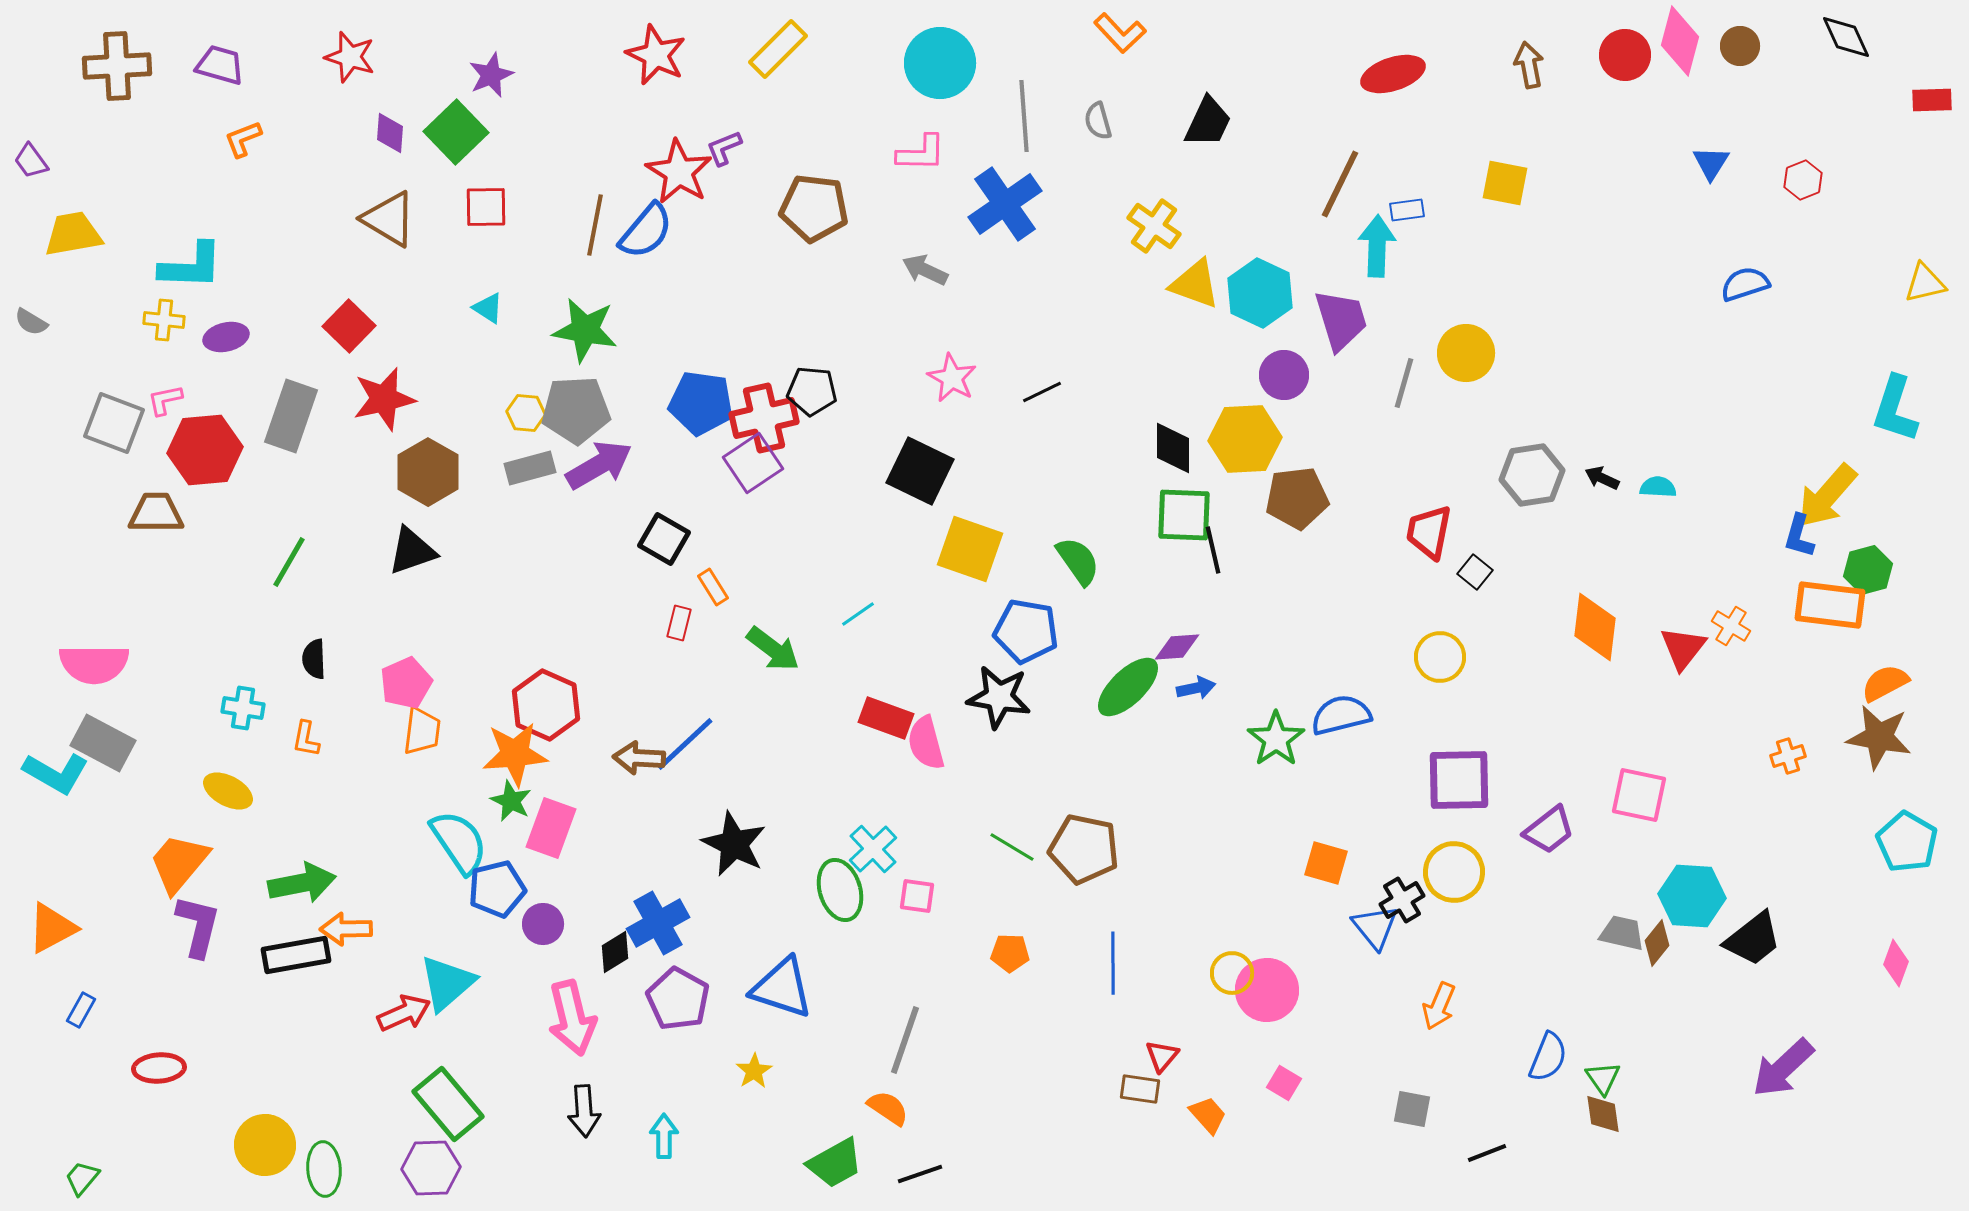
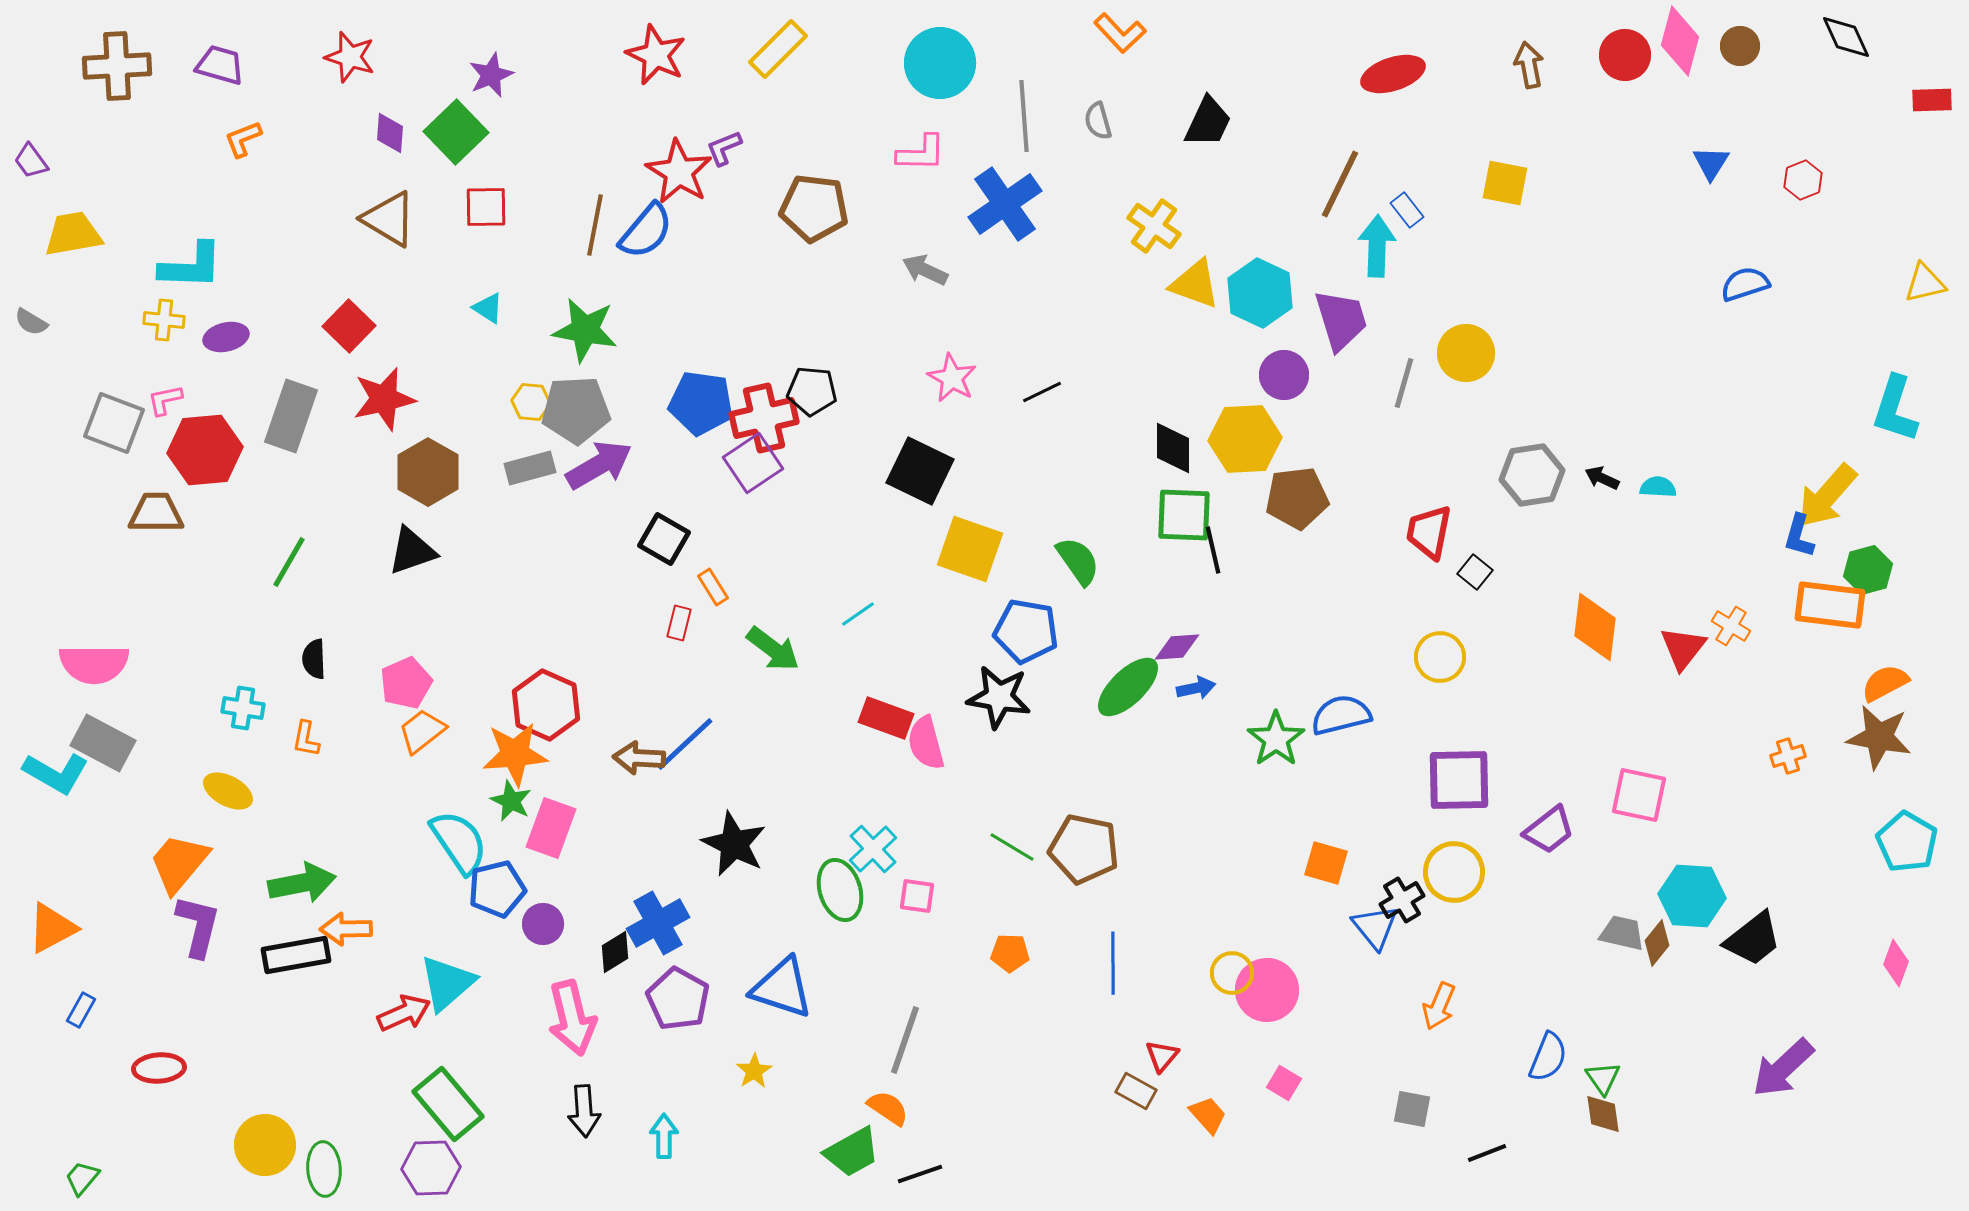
blue rectangle at (1407, 210): rotated 60 degrees clockwise
yellow hexagon at (526, 413): moved 5 px right, 11 px up
orange trapezoid at (422, 731): rotated 135 degrees counterclockwise
brown rectangle at (1140, 1089): moved 4 px left, 2 px down; rotated 21 degrees clockwise
green trapezoid at (835, 1163): moved 17 px right, 11 px up
